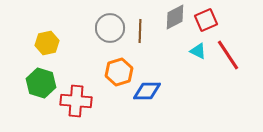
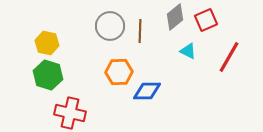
gray diamond: rotated 12 degrees counterclockwise
gray circle: moved 2 px up
yellow hexagon: rotated 25 degrees clockwise
cyan triangle: moved 10 px left
red line: moved 1 px right, 2 px down; rotated 64 degrees clockwise
orange hexagon: rotated 16 degrees clockwise
green hexagon: moved 7 px right, 8 px up
red cross: moved 6 px left, 12 px down; rotated 8 degrees clockwise
